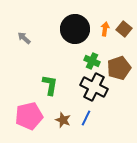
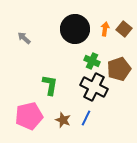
brown pentagon: moved 1 px down
